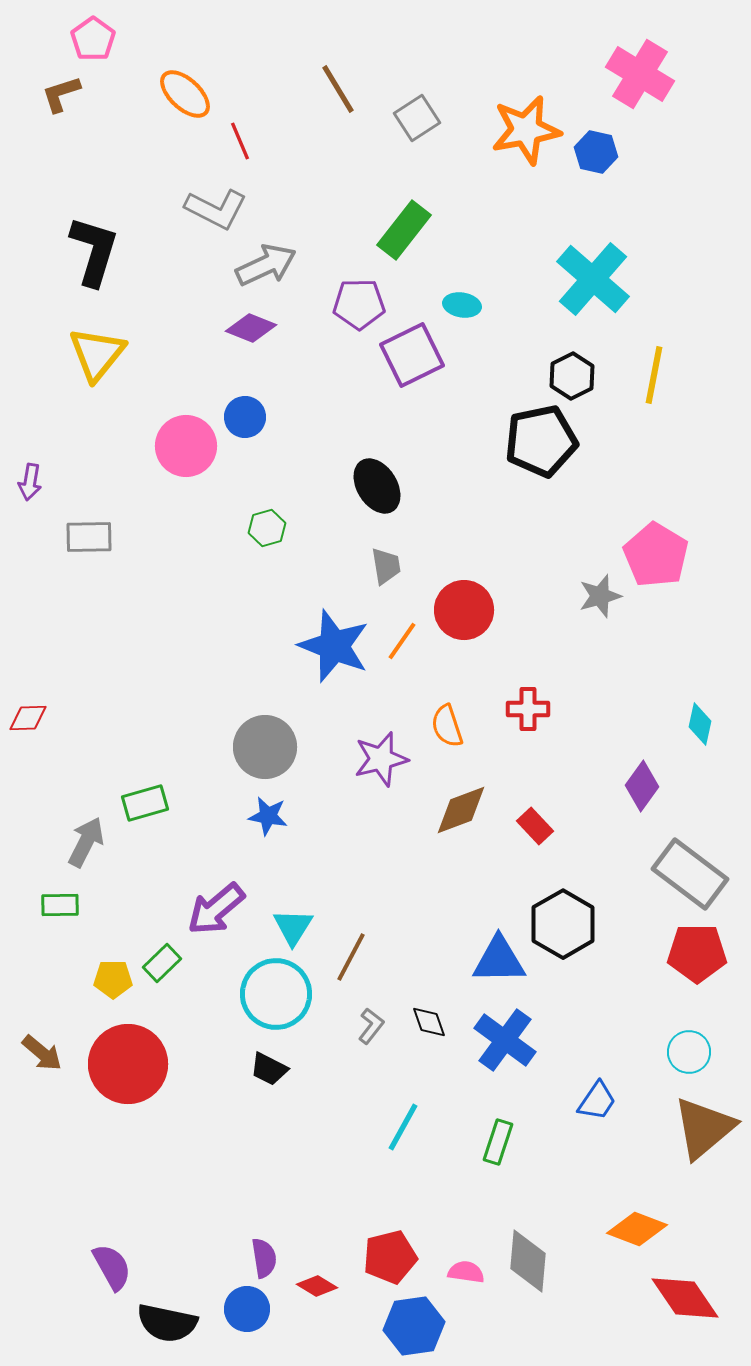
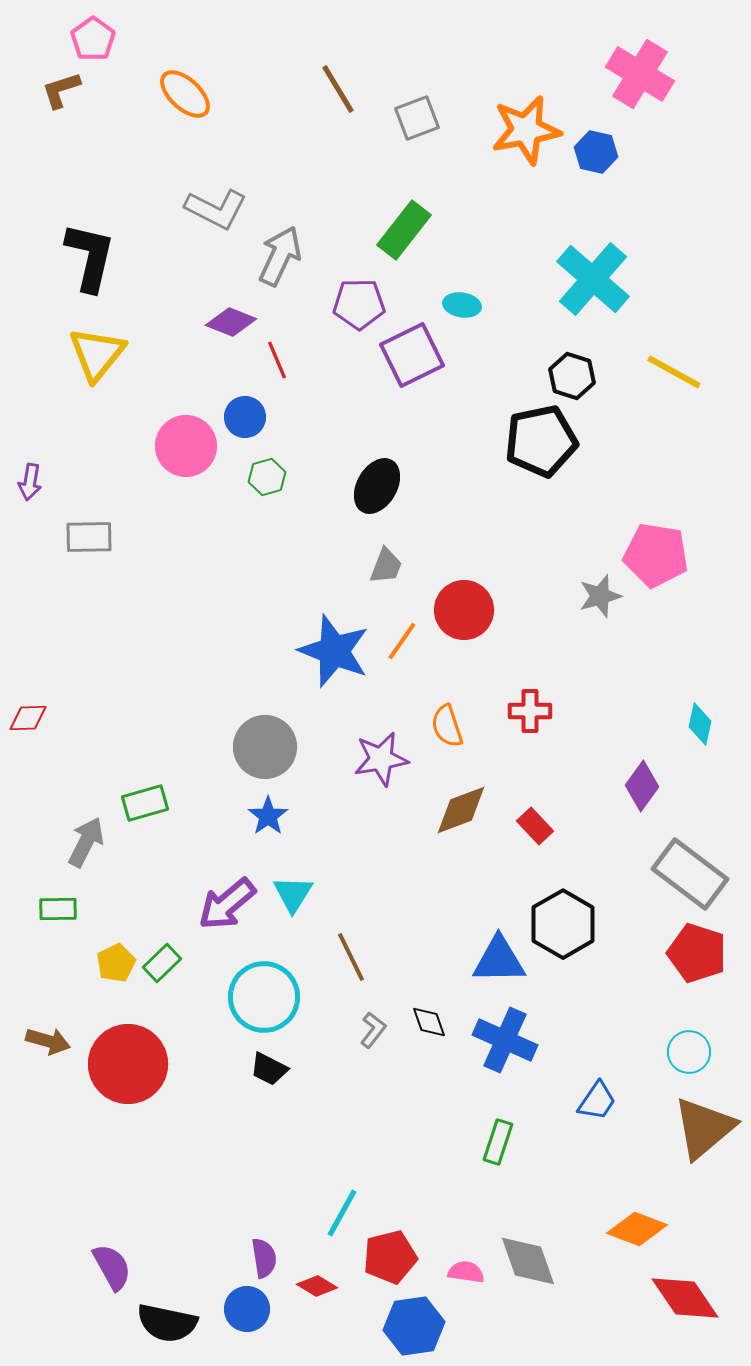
brown L-shape at (61, 94): moved 4 px up
gray square at (417, 118): rotated 12 degrees clockwise
red line at (240, 141): moved 37 px right, 219 px down
black L-shape at (94, 251): moved 4 px left, 6 px down; rotated 4 degrees counterclockwise
gray arrow at (266, 265): moved 14 px right, 9 px up; rotated 40 degrees counterclockwise
purple diamond at (251, 328): moved 20 px left, 6 px up
yellow line at (654, 375): moved 20 px right, 3 px up; rotated 72 degrees counterclockwise
black hexagon at (572, 376): rotated 15 degrees counterclockwise
black ellipse at (377, 486): rotated 62 degrees clockwise
green hexagon at (267, 528): moved 51 px up
pink pentagon at (656, 555): rotated 22 degrees counterclockwise
gray trapezoid at (386, 566): rotated 30 degrees clockwise
blue star at (334, 646): moved 5 px down
red cross at (528, 709): moved 2 px right, 2 px down
purple star at (381, 759): rotated 4 degrees clockwise
blue star at (268, 816): rotated 27 degrees clockwise
green rectangle at (60, 905): moved 2 px left, 4 px down
purple arrow at (216, 909): moved 11 px right, 5 px up
cyan triangle at (293, 927): moved 33 px up
red pentagon at (697, 953): rotated 18 degrees clockwise
brown line at (351, 957): rotated 54 degrees counterclockwise
yellow pentagon at (113, 979): moved 3 px right, 16 px up; rotated 27 degrees counterclockwise
cyan circle at (276, 994): moved 12 px left, 3 px down
gray L-shape at (371, 1026): moved 2 px right, 4 px down
blue cross at (505, 1040): rotated 12 degrees counterclockwise
brown arrow at (42, 1053): moved 6 px right, 12 px up; rotated 24 degrees counterclockwise
cyan line at (403, 1127): moved 61 px left, 86 px down
gray diamond at (528, 1261): rotated 24 degrees counterclockwise
